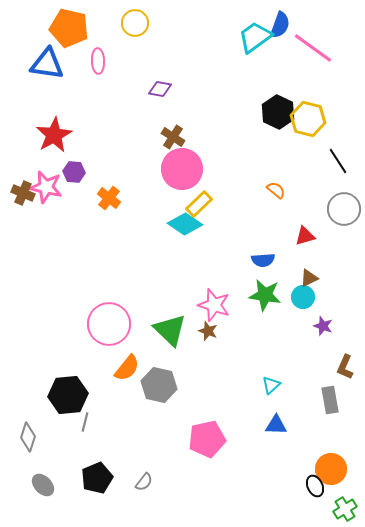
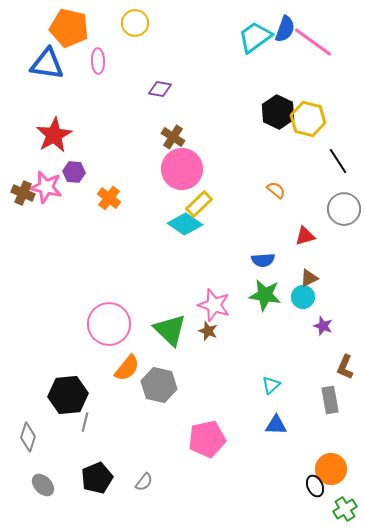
blue semicircle at (280, 25): moved 5 px right, 4 px down
pink line at (313, 48): moved 6 px up
